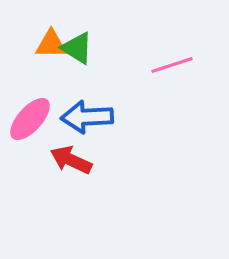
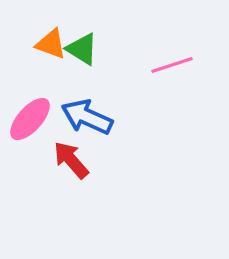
orange triangle: rotated 20 degrees clockwise
green triangle: moved 5 px right, 1 px down
blue arrow: rotated 27 degrees clockwise
red arrow: rotated 24 degrees clockwise
